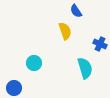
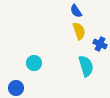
yellow semicircle: moved 14 px right
cyan semicircle: moved 1 px right, 2 px up
blue circle: moved 2 px right
